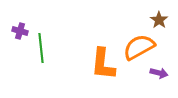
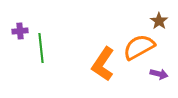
brown star: moved 1 px down
purple cross: rotated 21 degrees counterclockwise
orange L-shape: rotated 28 degrees clockwise
purple arrow: moved 1 px down
